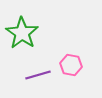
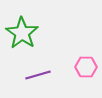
pink hexagon: moved 15 px right, 2 px down; rotated 10 degrees counterclockwise
